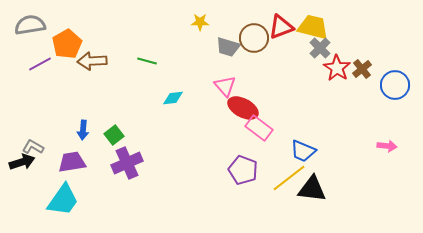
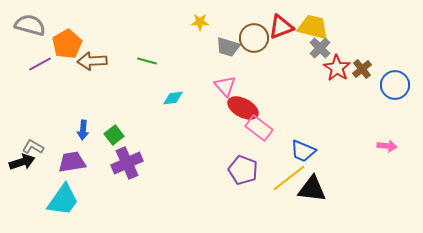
gray semicircle: rotated 24 degrees clockwise
